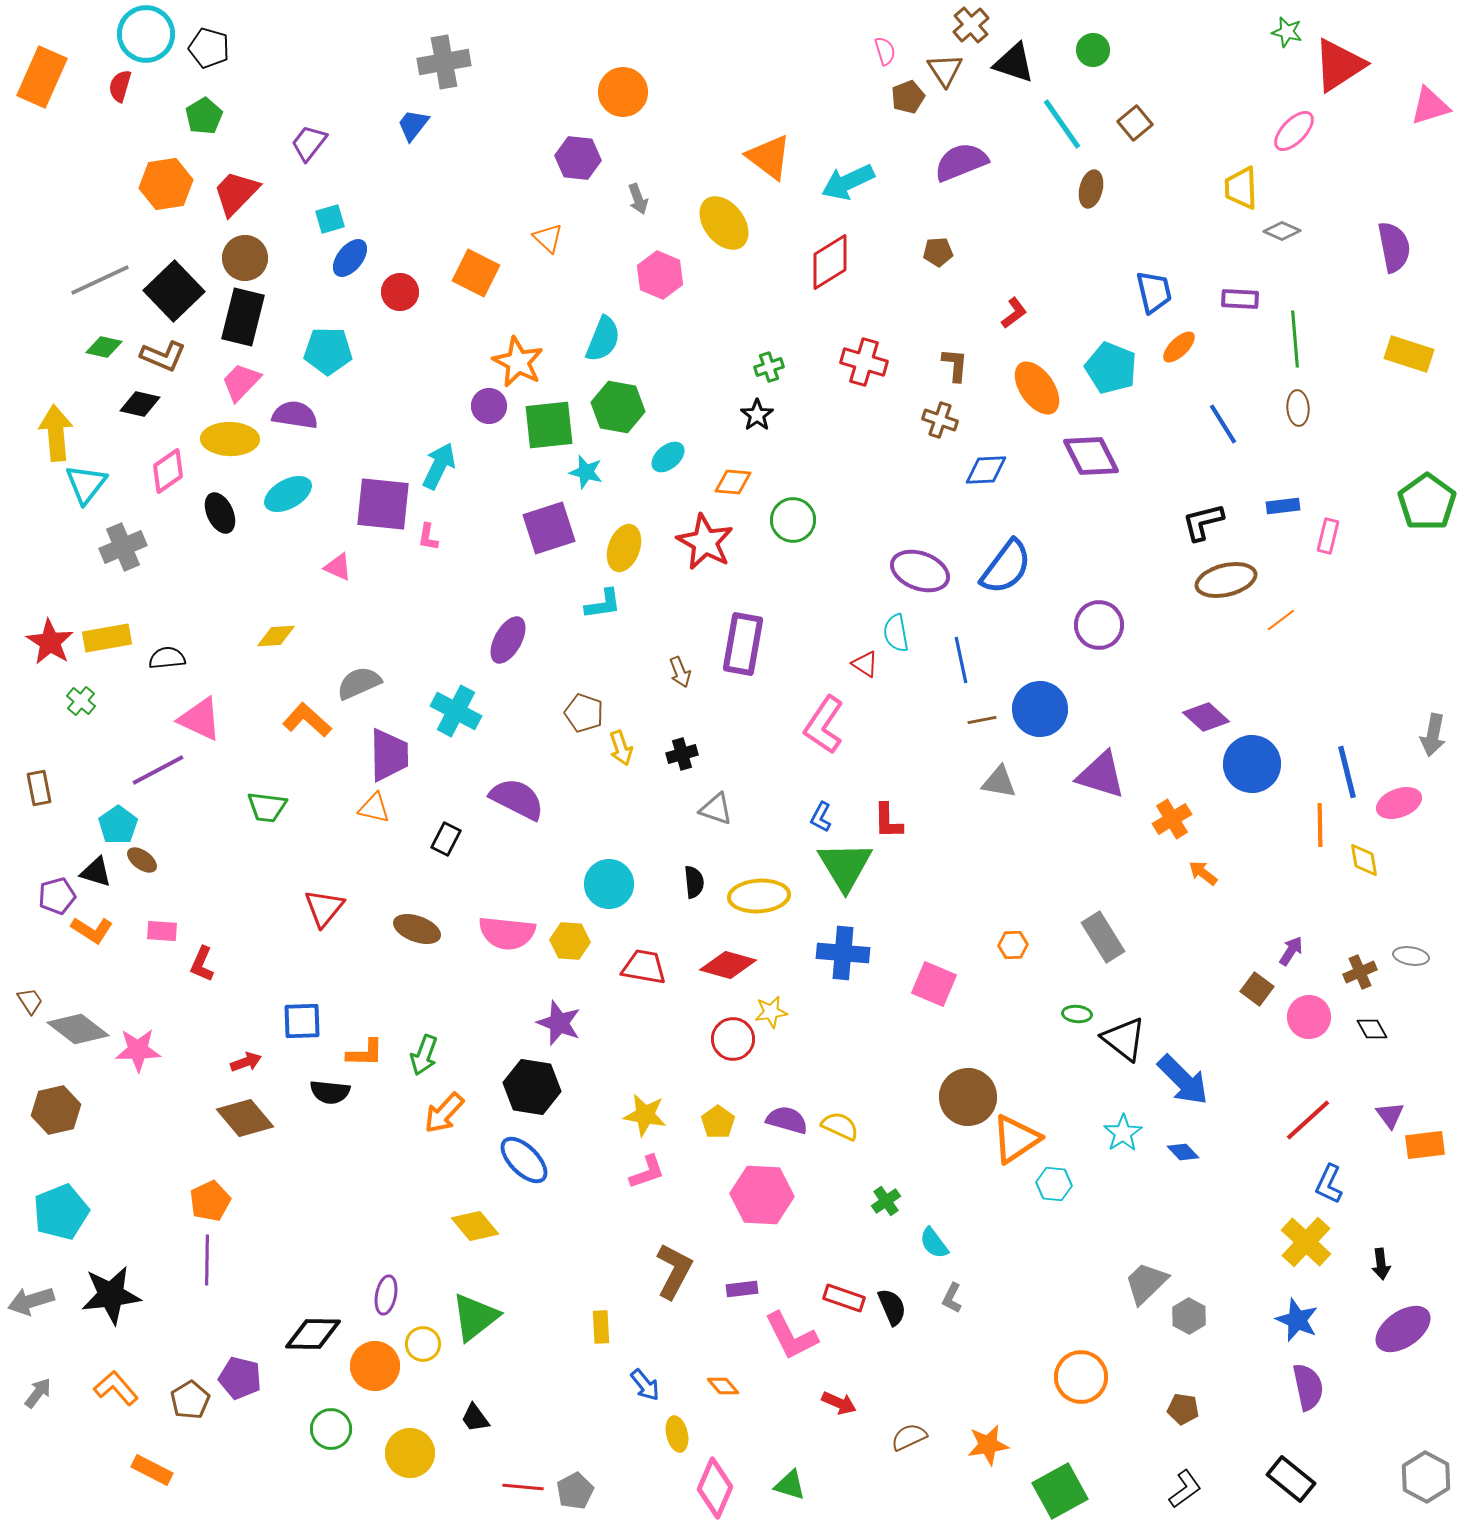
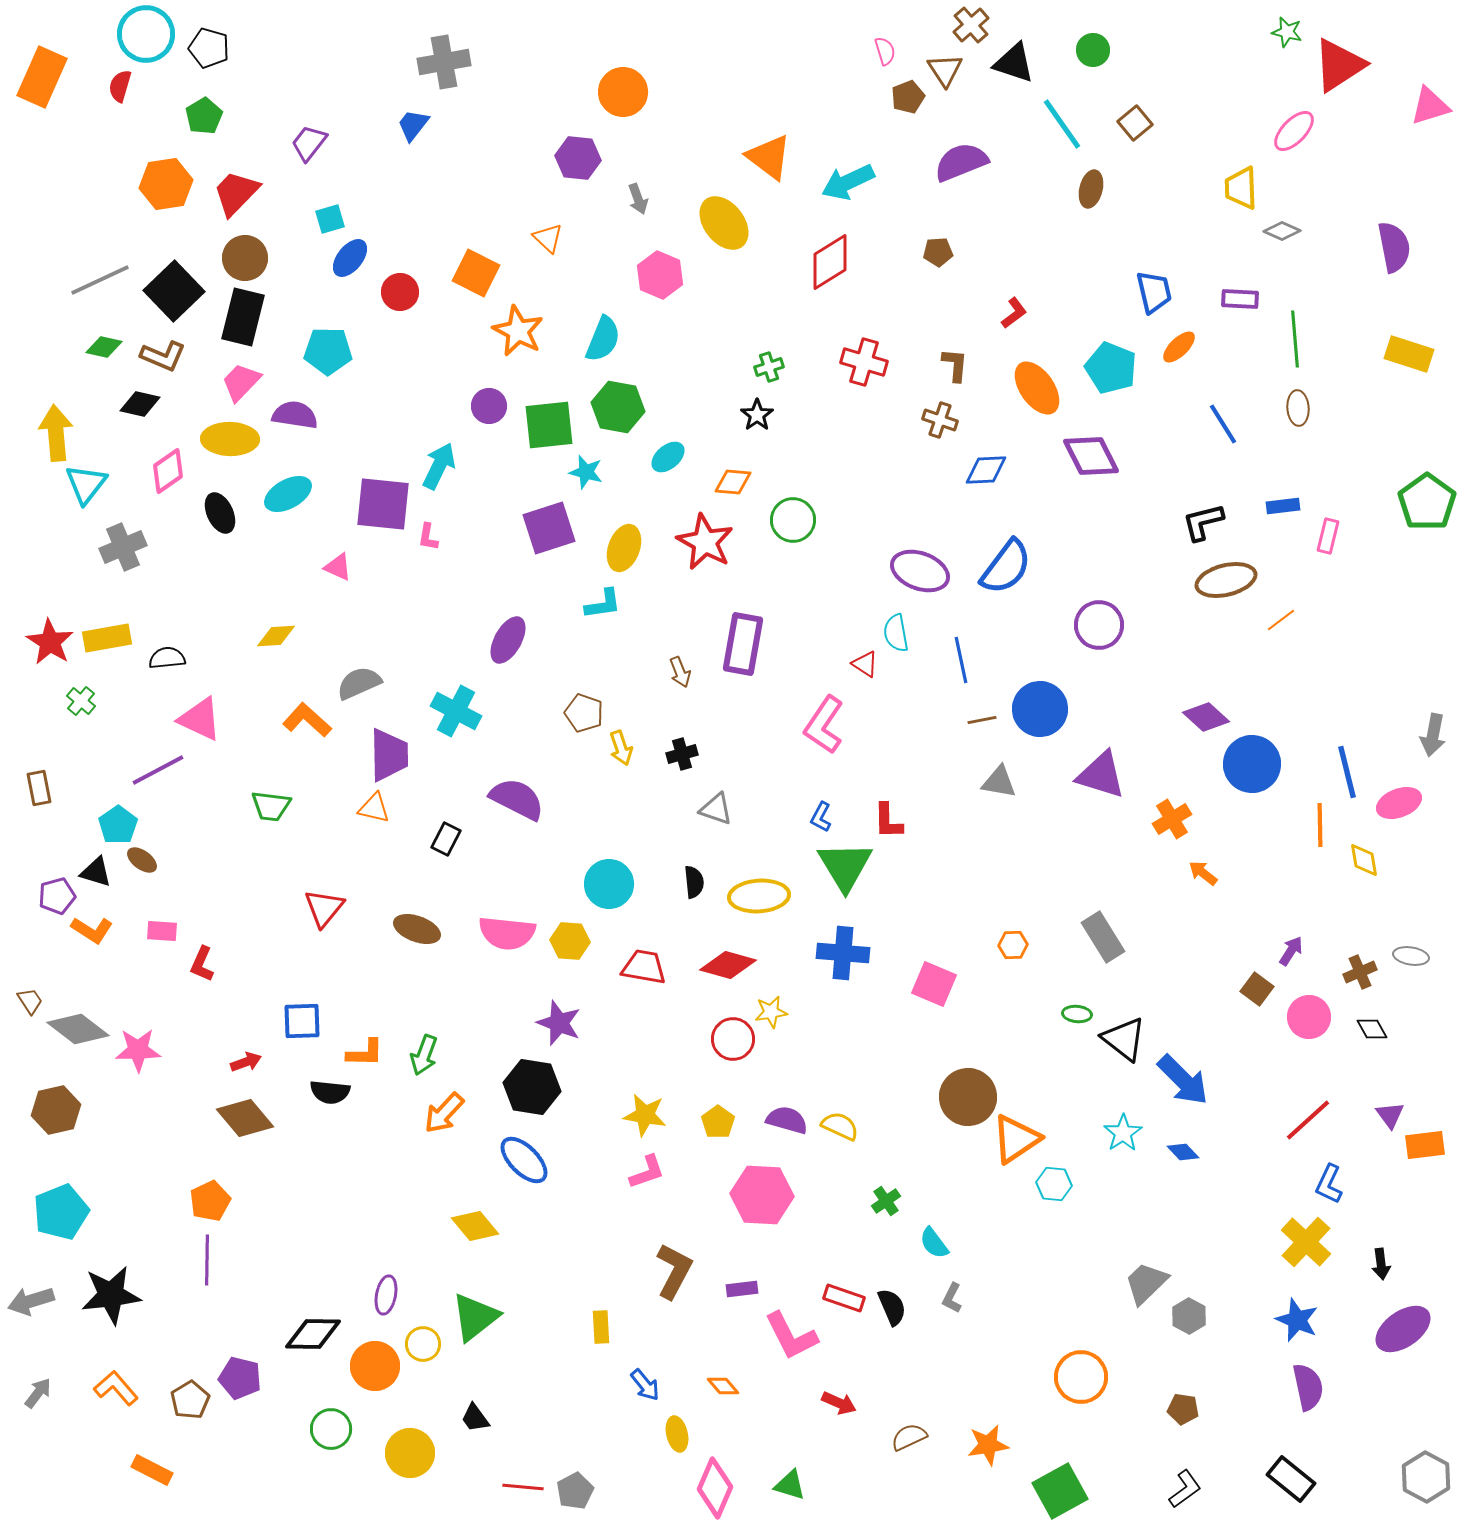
orange star at (518, 362): moved 31 px up
green trapezoid at (267, 807): moved 4 px right, 1 px up
